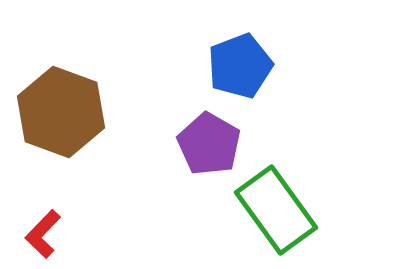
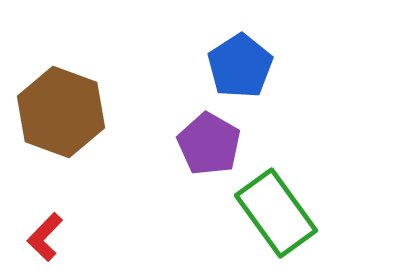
blue pentagon: rotated 12 degrees counterclockwise
green rectangle: moved 3 px down
red L-shape: moved 2 px right, 3 px down
